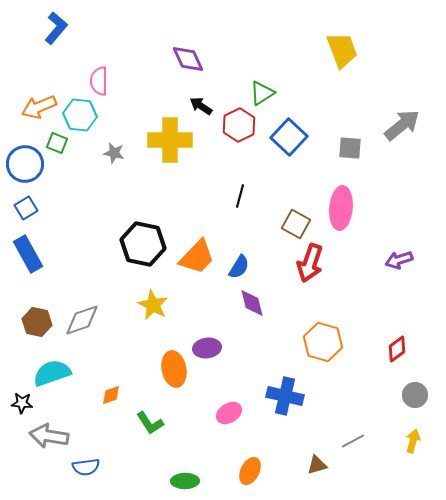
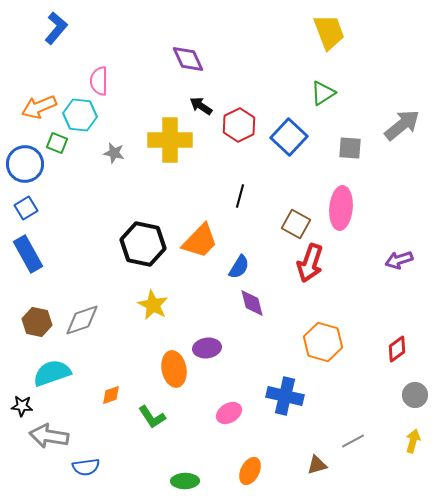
yellow trapezoid at (342, 50): moved 13 px left, 18 px up
green triangle at (262, 93): moved 61 px right
orange trapezoid at (197, 257): moved 3 px right, 16 px up
black star at (22, 403): moved 3 px down
green L-shape at (150, 423): moved 2 px right, 6 px up
